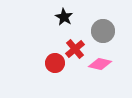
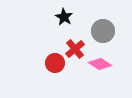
pink diamond: rotated 20 degrees clockwise
